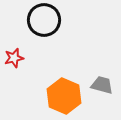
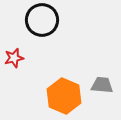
black circle: moved 2 px left
gray trapezoid: rotated 10 degrees counterclockwise
